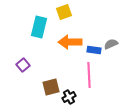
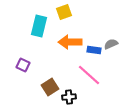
cyan rectangle: moved 1 px up
purple square: rotated 24 degrees counterclockwise
pink line: rotated 45 degrees counterclockwise
brown square: moved 1 px left; rotated 18 degrees counterclockwise
black cross: rotated 24 degrees clockwise
